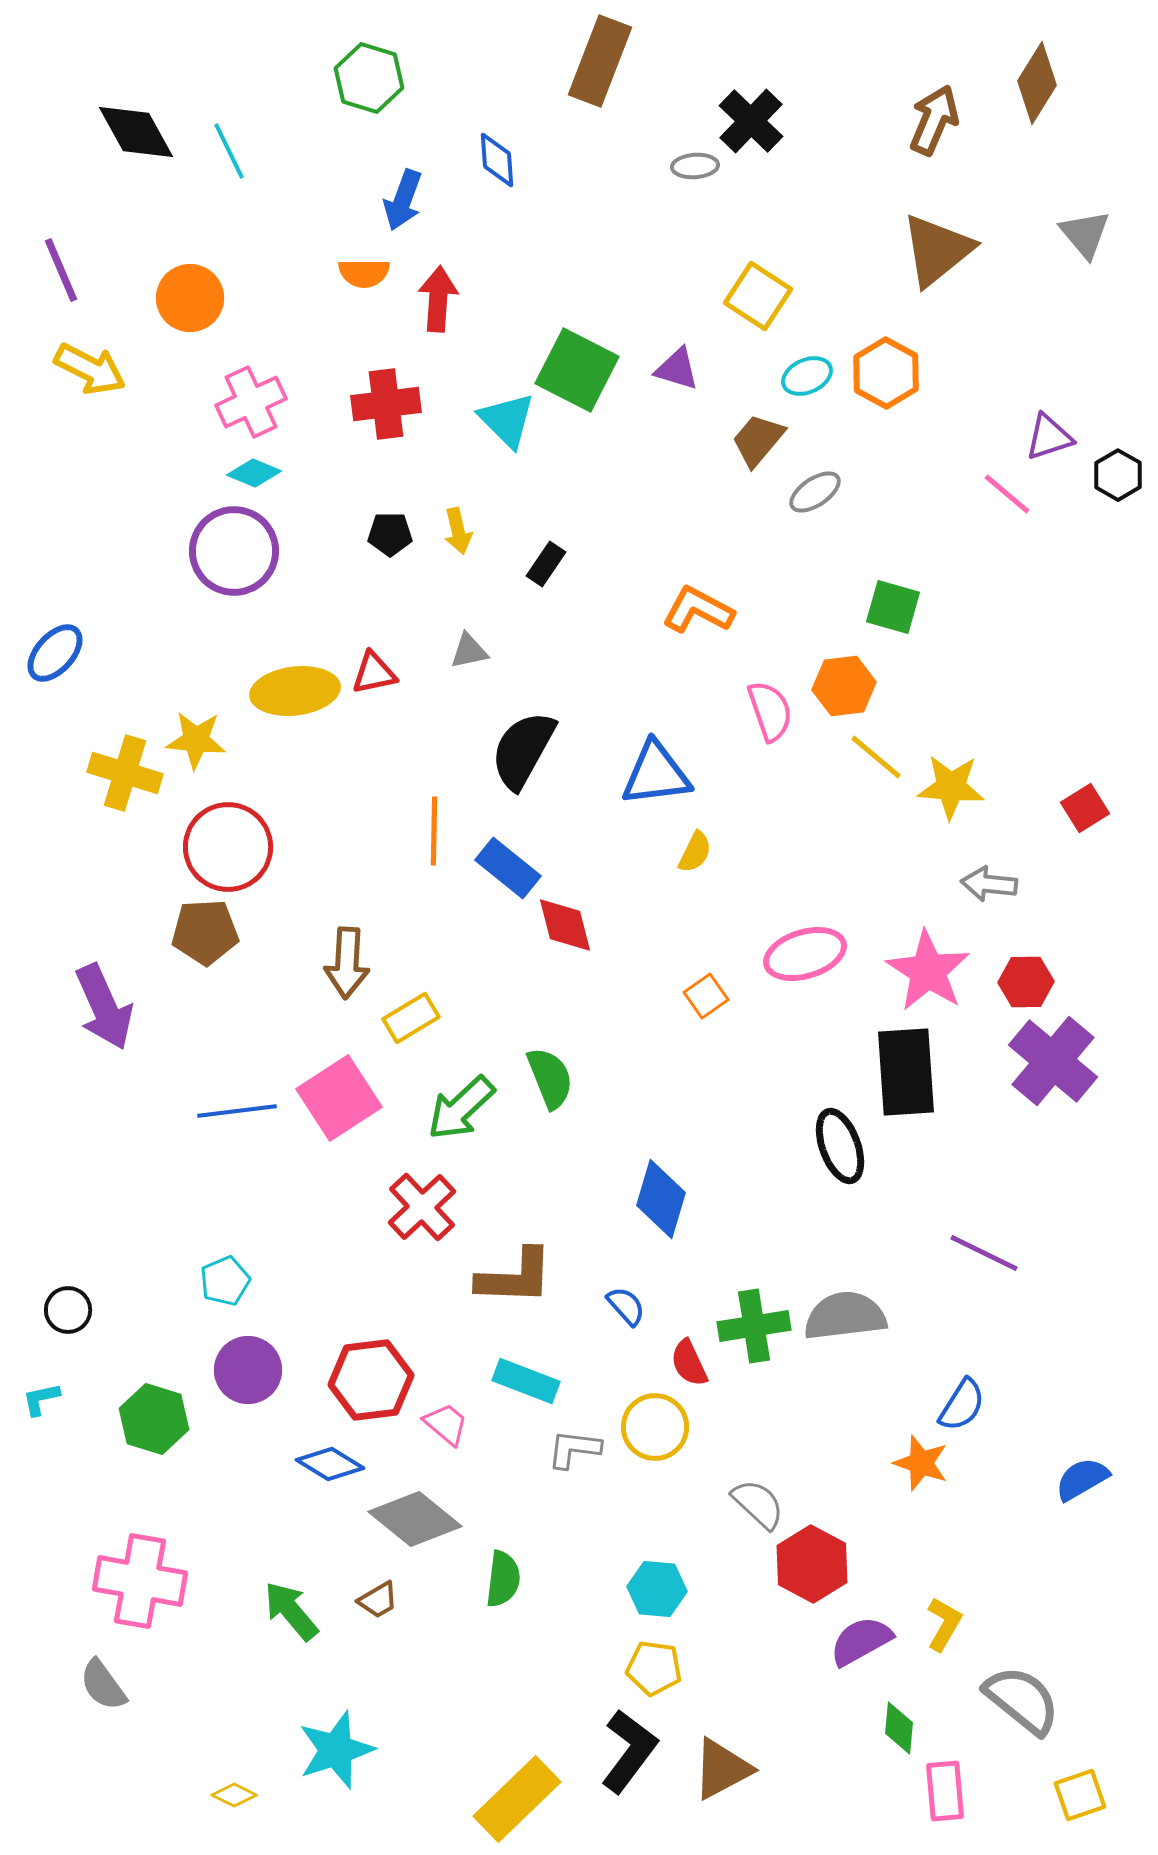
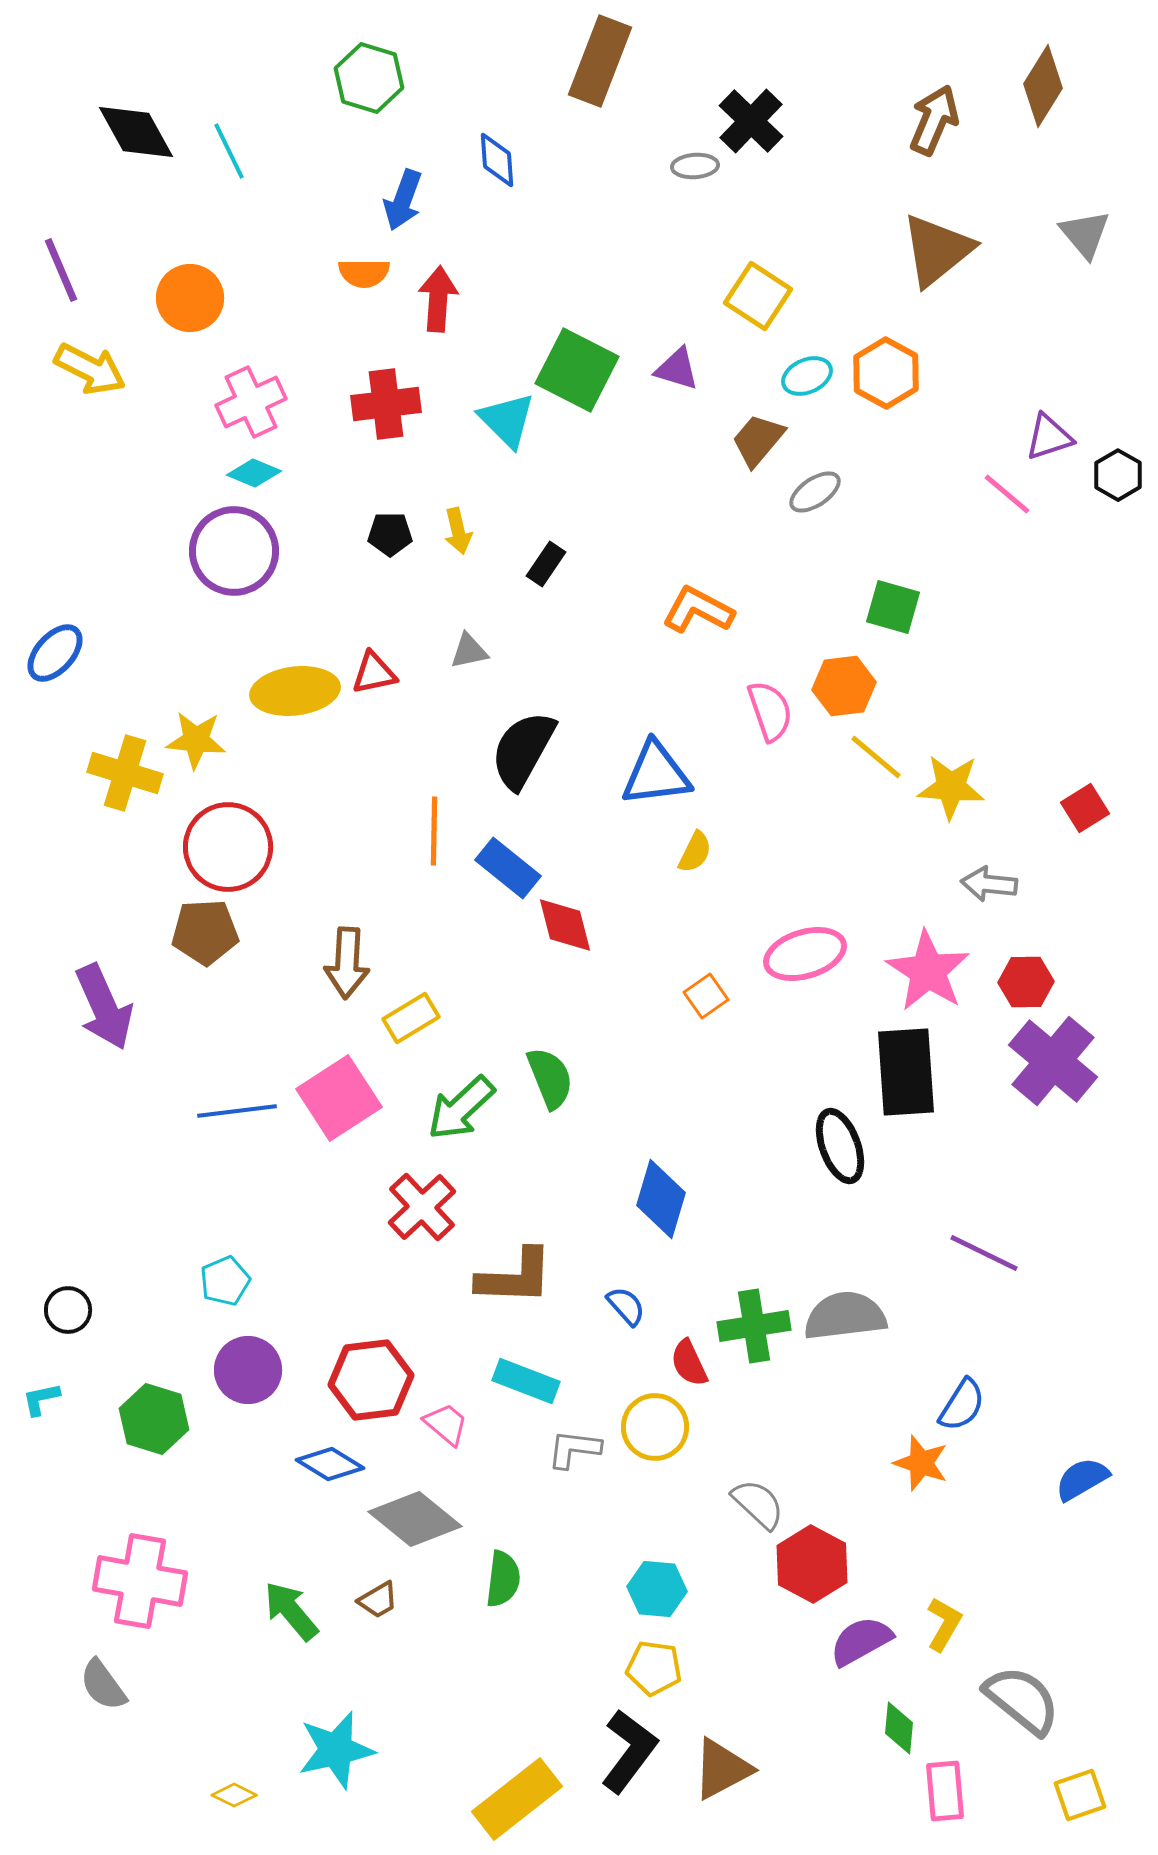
brown diamond at (1037, 83): moved 6 px right, 3 px down
cyan star at (336, 1750): rotated 6 degrees clockwise
yellow rectangle at (517, 1799): rotated 6 degrees clockwise
